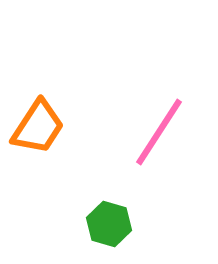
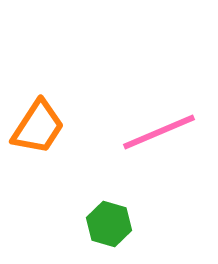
pink line: rotated 34 degrees clockwise
